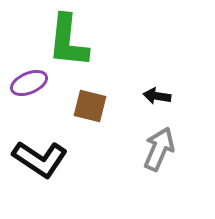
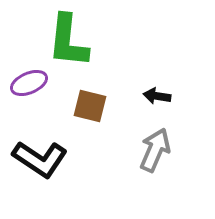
gray arrow: moved 4 px left, 1 px down
